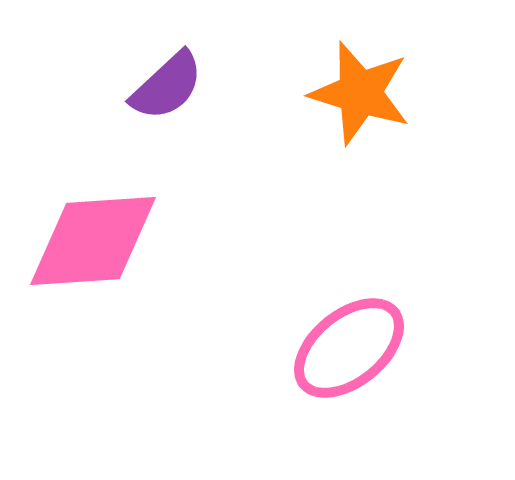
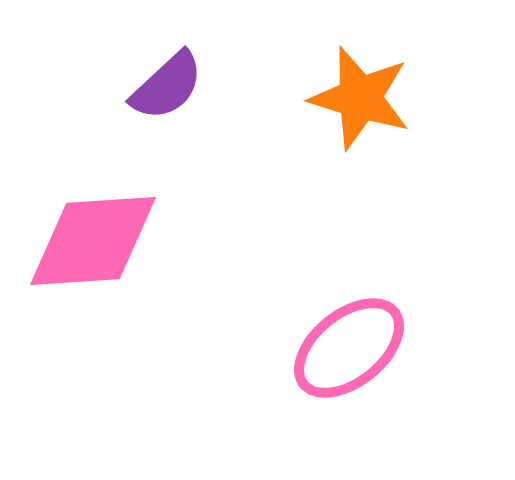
orange star: moved 5 px down
